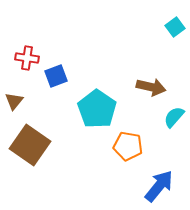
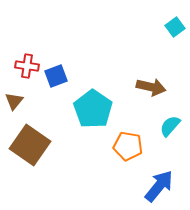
red cross: moved 8 px down
cyan pentagon: moved 4 px left
cyan semicircle: moved 4 px left, 9 px down
